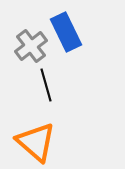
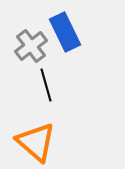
blue rectangle: moved 1 px left
